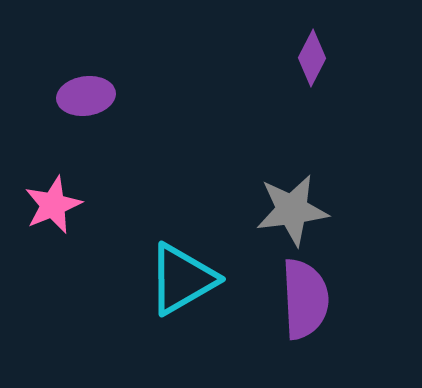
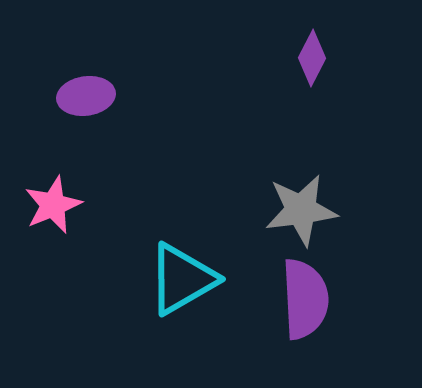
gray star: moved 9 px right
